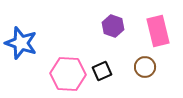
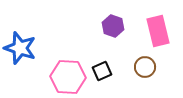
blue star: moved 1 px left, 5 px down
pink hexagon: moved 3 px down
